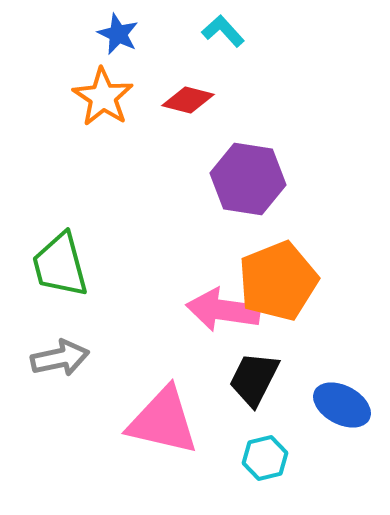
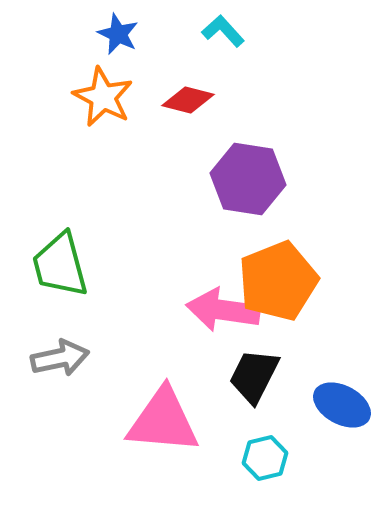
orange star: rotated 6 degrees counterclockwise
black trapezoid: moved 3 px up
pink triangle: rotated 8 degrees counterclockwise
